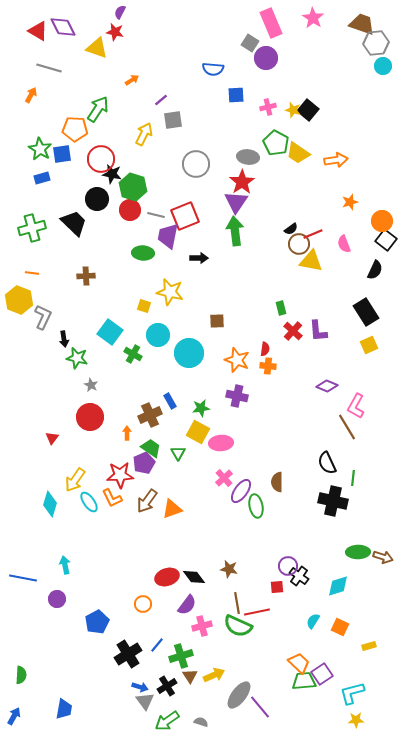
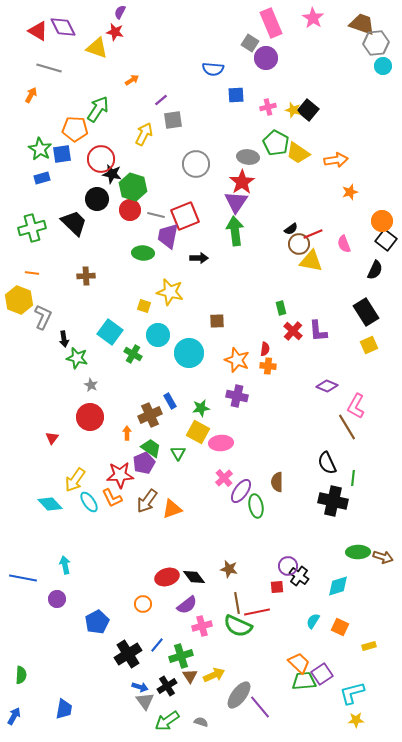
orange star at (350, 202): moved 10 px up
cyan diamond at (50, 504): rotated 60 degrees counterclockwise
purple semicircle at (187, 605): rotated 15 degrees clockwise
